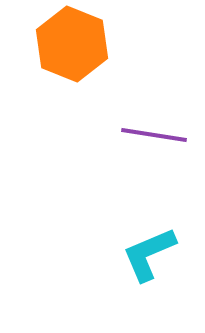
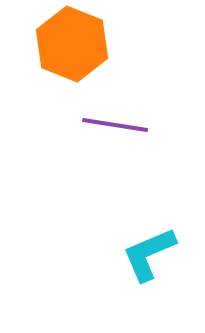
purple line: moved 39 px left, 10 px up
